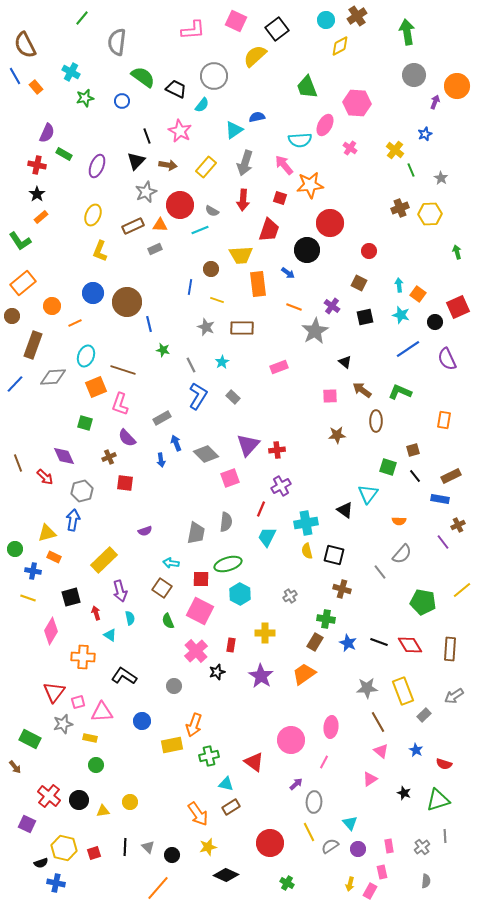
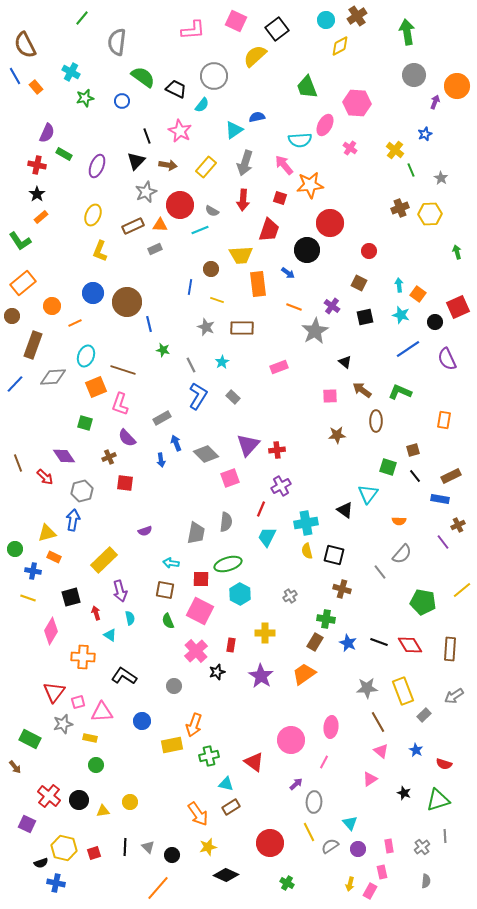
purple diamond at (64, 456): rotated 10 degrees counterclockwise
brown square at (162, 588): moved 3 px right, 2 px down; rotated 24 degrees counterclockwise
